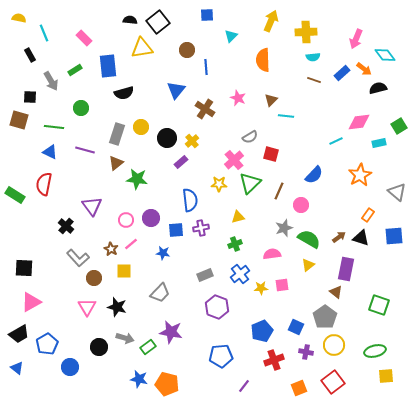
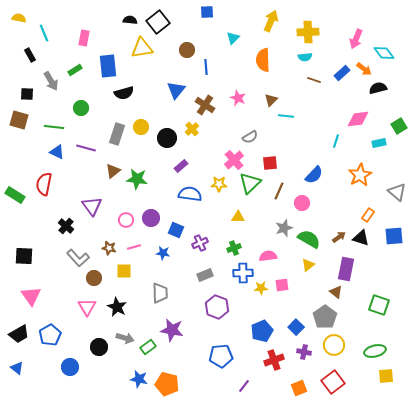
blue square at (207, 15): moved 3 px up
yellow cross at (306, 32): moved 2 px right
cyan triangle at (231, 36): moved 2 px right, 2 px down
pink rectangle at (84, 38): rotated 56 degrees clockwise
cyan diamond at (385, 55): moved 1 px left, 2 px up
cyan semicircle at (313, 57): moved 8 px left
black square at (30, 97): moved 3 px left, 3 px up
brown cross at (205, 109): moved 4 px up
pink diamond at (359, 122): moved 1 px left, 3 px up
yellow cross at (192, 141): moved 12 px up
cyan line at (336, 141): rotated 48 degrees counterclockwise
purple line at (85, 150): moved 1 px right, 2 px up
blue triangle at (50, 152): moved 7 px right
red square at (271, 154): moved 1 px left, 9 px down; rotated 21 degrees counterclockwise
purple rectangle at (181, 162): moved 4 px down
brown triangle at (116, 163): moved 3 px left, 8 px down
blue semicircle at (190, 200): moved 6 px up; rotated 75 degrees counterclockwise
pink circle at (301, 205): moved 1 px right, 2 px up
yellow triangle at (238, 217): rotated 16 degrees clockwise
purple cross at (201, 228): moved 1 px left, 15 px down; rotated 14 degrees counterclockwise
blue square at (176, 230): rotated 28 degrees clockwise
pink line at (131, 244): moved 3 px right, 3 px down; rotated 24 degrees clockwise
green cross at (235, 244): moved 1 px left, 4 px down
brown star at (111, 249): moved 2 px left, 1 px up; rotated 16 degrees counterclockwise
pink semicircle at (272, 254): moved 4 px left, 2 px down
black square at (24, 268): moved 12 px up
blue cross at (240, 274): moved 3 px right, 1 px up; rotated 36 degrees clockwise
gray trapezoid at (160, 293): rotated 45 degrees counterclockwise
pink triangle at (31, 302): moved 6 px up; rotated 35 degrees counterclockwise
black star at (117, 307): rotated 12 degrees clockwise
blue square at (296, 327): rotated 21 degrees clockwise
purple star at (171, 332): moved 1 px right, 2 px up
blue pentagon at (47, 344): moved 3 px right, 9 px up
purple cross at (306, 352): moved 2 px left
